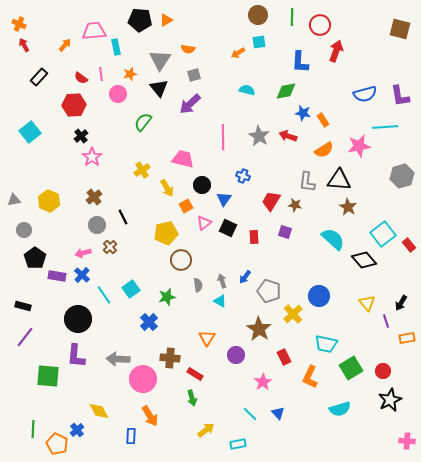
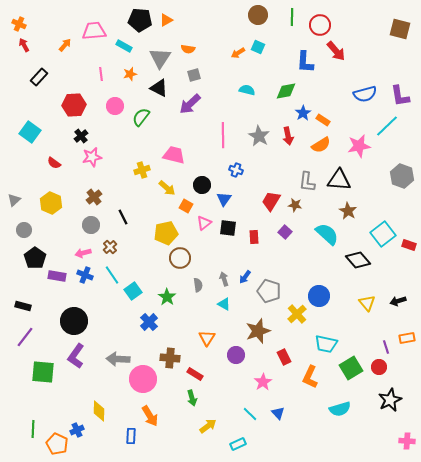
cyan square at (259, 42): moved 1 px left, 5 px down; rotated 32 degrees clockwise
cyan rectangle at (116, 47): moved 8 px right, 1 px up; rotated 49 degrees counterclockwise
red arrow at (336, 51): rotated 120 degrees clockwise
gray triangle at (160, 60): moved 2 px up
blue L-shape at (300, 62): moved 5 px right
red semicircle at (81, 78): moved 27 px left, 85 px down
black triangle at (159, 88): rotated 24 degrees counterclockwise
pink circle at (118, 94): moved 3 px left, 12 px down
blue star at (303, 113): rotated 28 degrees clockwise
orange rectangle at (323, 120): rotated 24 degrees counterclockwise
green semicircle at (143, 122): moved 2 px left, 5 px up
cyan line at (385, 127): moved 2 px right, 1 px up; rotated 40 degrees counterclockwise
cyan square at (30, 132): rotated 15 degrees counterclockwise
red arrow at (288, 136): rotated 120 degrees counterclockwise
pink line at (223, 137): moved 2 px up
orange semicircle at (324, 150): moved 3 px left, 5 px up
pink star at (92, 157): rotated 24 degrees clockwise
pink trapezoid at (183, 159): moved 9 px left, 4 px up
yellow cross at (142, 170): rotated 14 degrees clockwise
blue cross at (243, 176): moved 7 px left, 6 px up
gray hexagon at (402, 176): rotated 25 degrees counterclockwise
yellow arrow at (167, 188): rotated 18 degrees counterclockwise
gray triangle at (14, 200): rotated 32 degrees counterclockwise
yellow hexagon at (49, 201): moved 2 px right, 2 px down
orange square at (186, 206): rotated 32 degrees counterclockwise
brown star at (348, 207): moved 4 px down
gray circle at (97, 225): moved 6 px left
black square at (228, 228): rotated 18 degrees counterclockwise
purple square at (285, 232): rotated 24 degrees clockwise
cyan semicircle at (333, 239): moved 6 px left, 5 px up
red rectangle at (409, 245): rotated 32 degrees counterclockwise
brown circle at (181, 260): moved 1 px left, 2 px up
black diamond at (364, 260): moved 6 px left
blue cross at (82, 275): moved 3 px right; rotated 21 degrees counterclockwise
gray arrow at (222, 281): moved 2 px right, 2 px up
cyan square at (131, 289): moved 2 px right, 2 px down
cyan line at (104, 295): moved 8 px right, 20 px up
green star at (167, 297): rotated 24 degrees counterclockwise
cyan triangle at (220, 301): moved 4 px right, 3 px down
black arrow at (401, 303): moved 3 px left, 2 px up; rotated 42 degrees clockwise
yellow cross at (293, 314): moved 4 px right
black circle at (78, 319): moved 4 px left, 2 px down
purple line at (386, 321): moved 26 px down
brown star at (259, 329): moved 1 px left, 2 px down; rotated 20 degrees clockwise
purple L-shape at (76, 356): rotated 30 degrees clockwise
red circle at (383, 371): moved 4 px left, 4 px up
green square at (48, 376): moved 5 px left, 4 px up
yellow diamond at (99, 411): rotated 30 degrees clockwise
blue cross at (77, 430): rotated 16 degrees clockwise
yellow arrow at (206, 430): moved 2 px right, 4 px up
cyan rectangle at (238, 444): rotated 14 degrees counterclockwise
